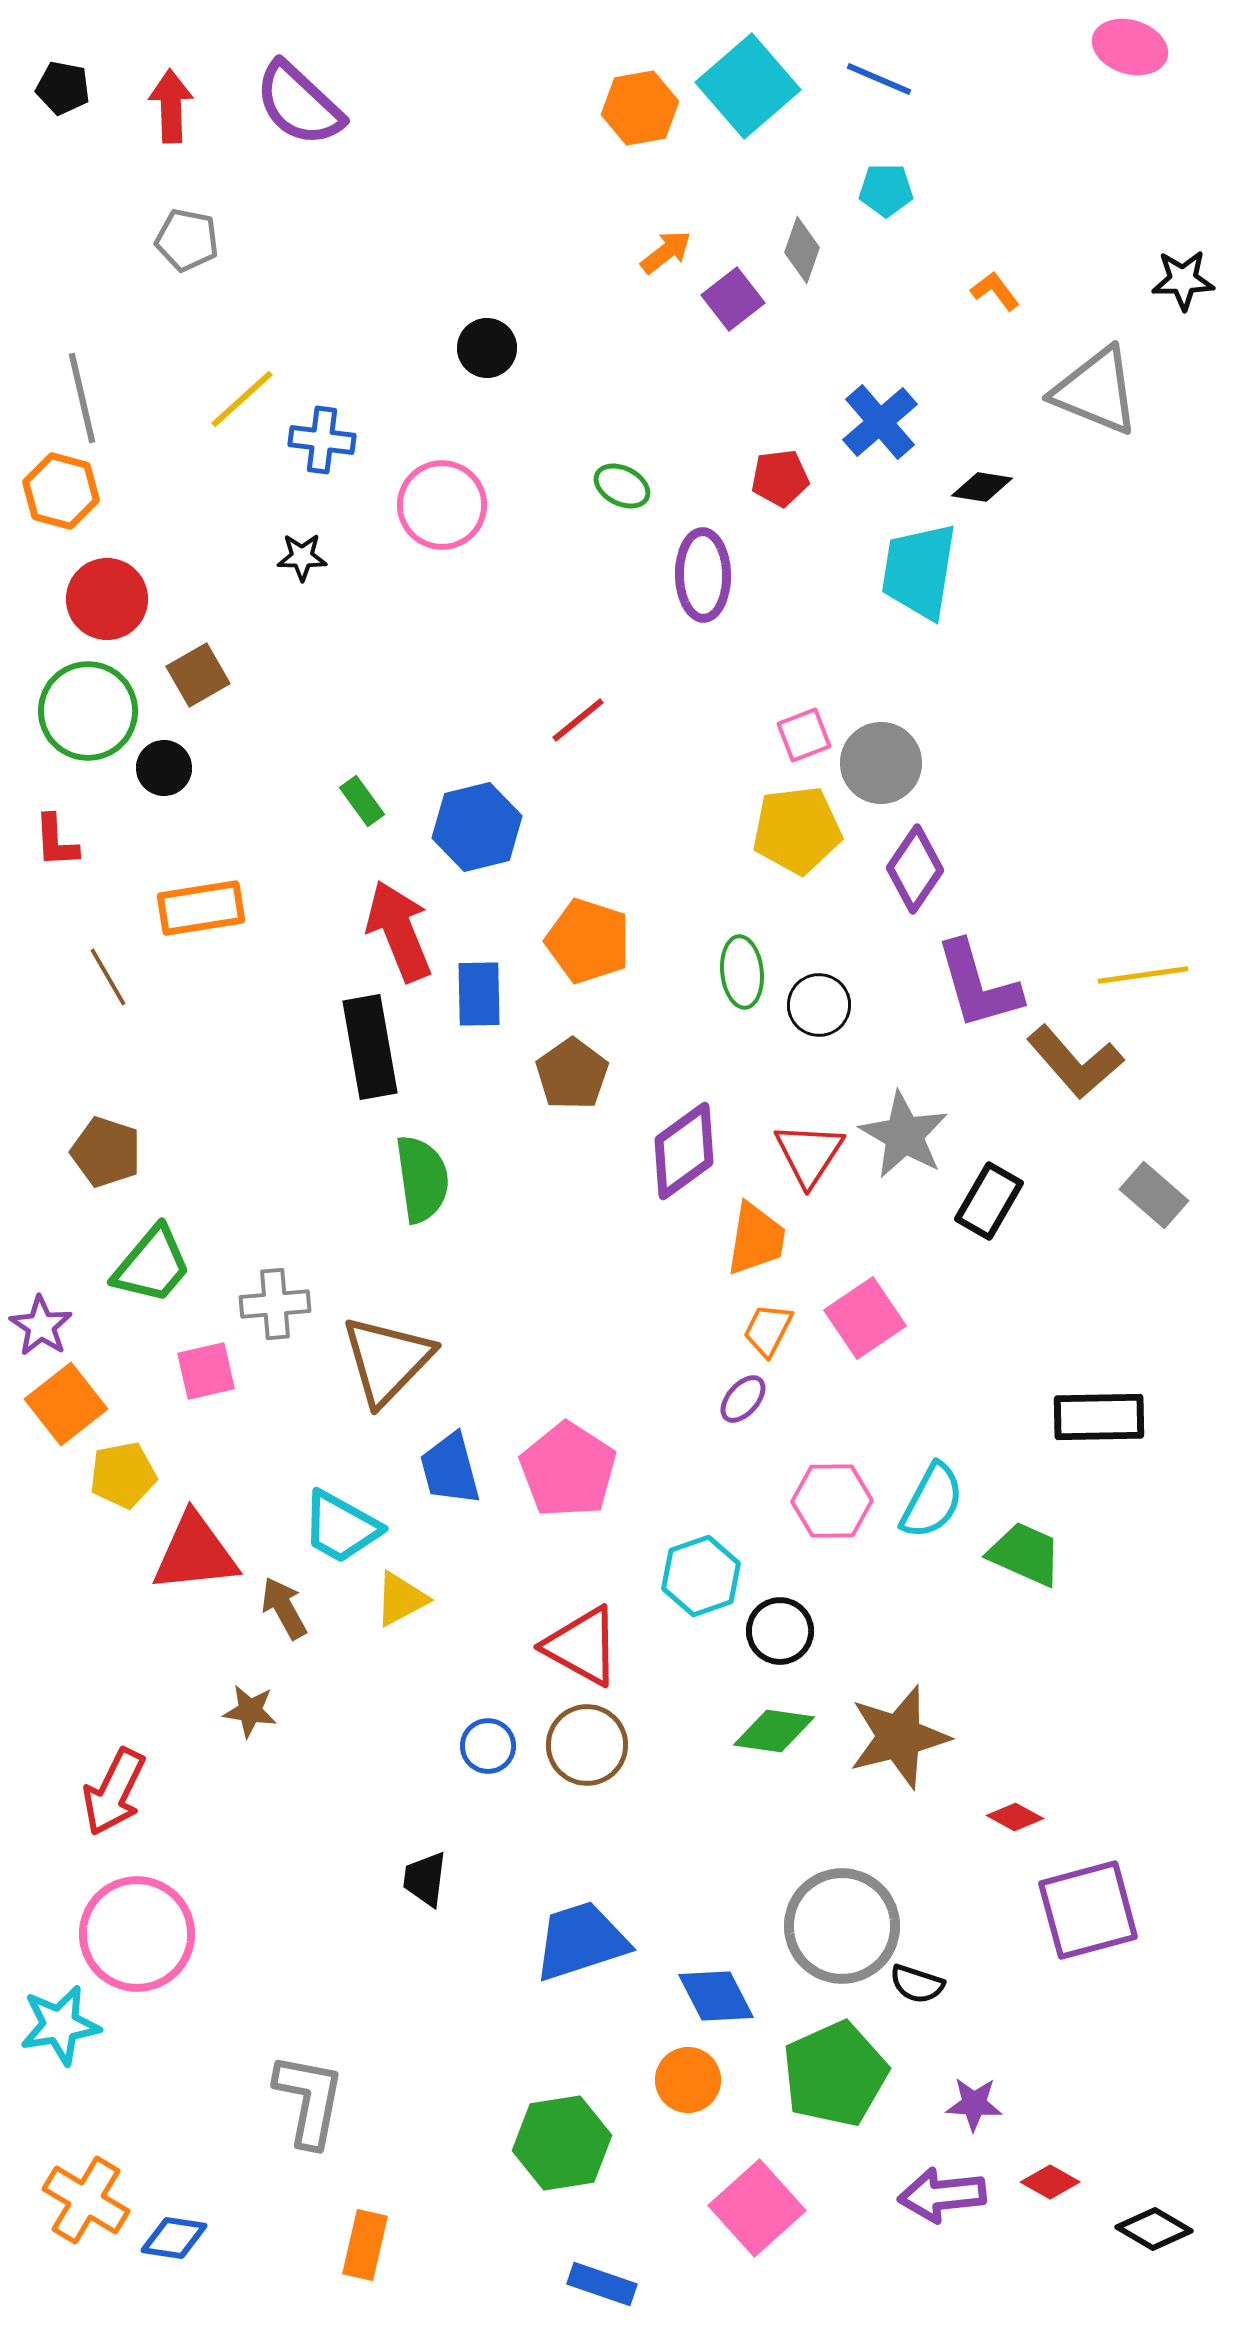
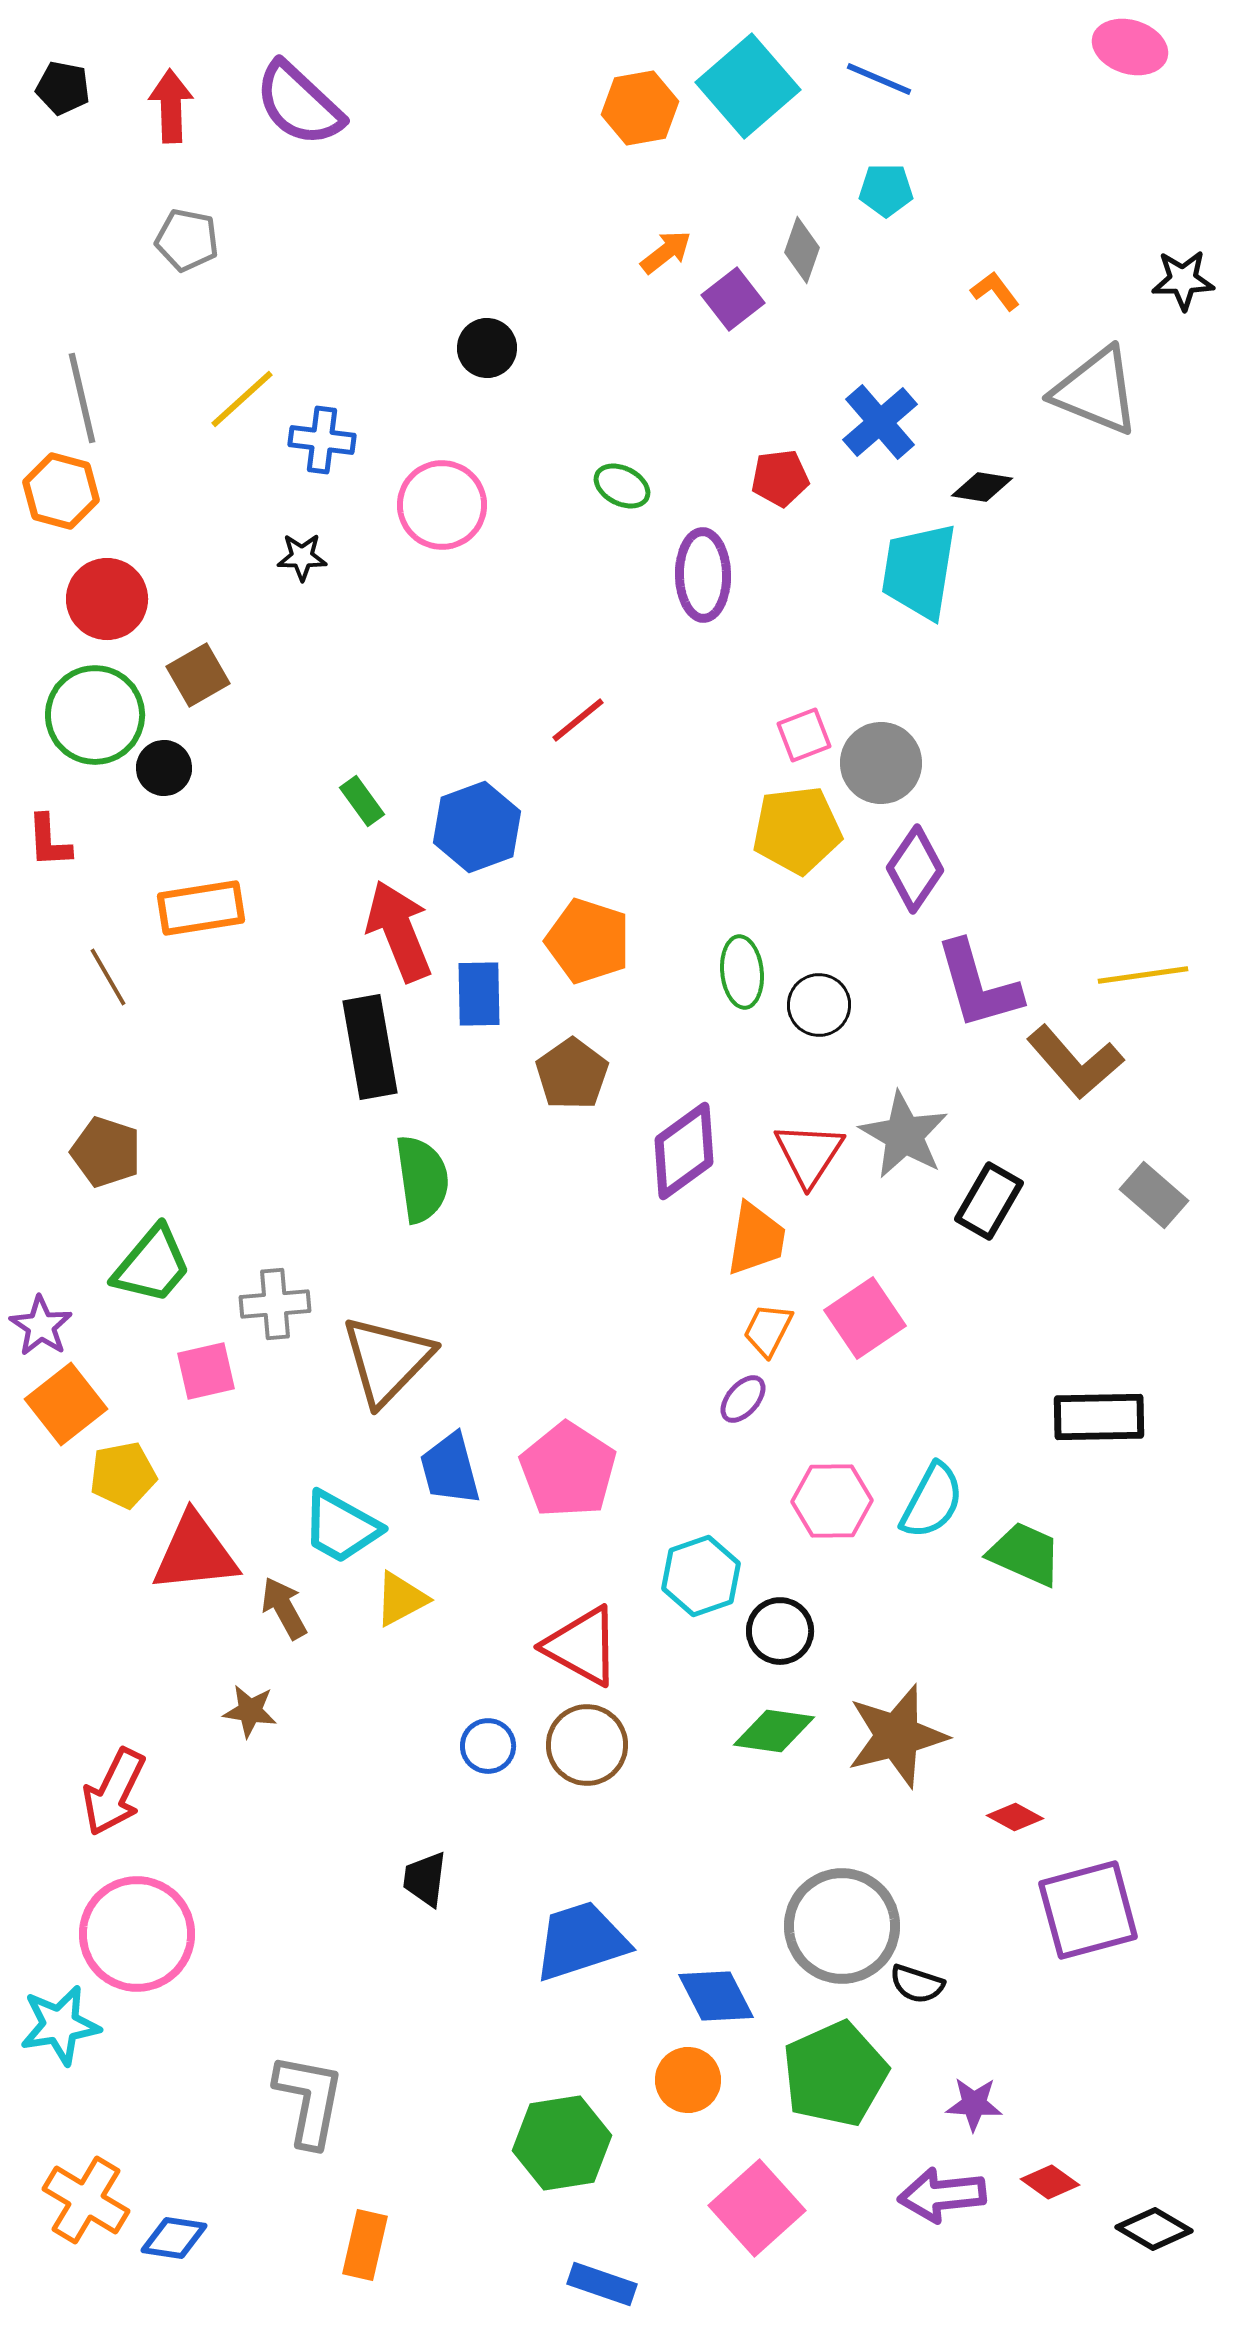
green circle at (88, 711): moved 7 px right, 4 px down
blue hexagon at (477, 827): rotated 6 degrees counterclockwise
red L-shape at (56, 841): moved 7 px left
brown star at (899, 1737): moved 2 px left, 1 px up
red diamond at (1050, 2182): rotated 6 degrees clockwise
